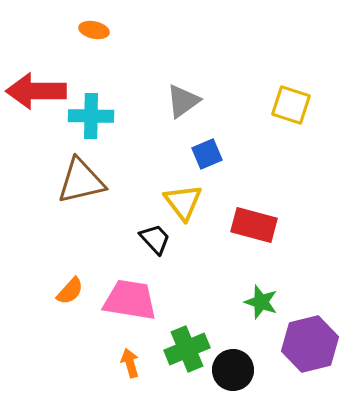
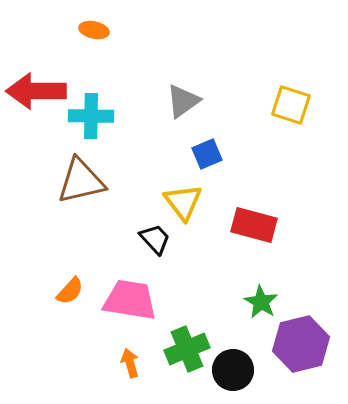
green star: rotated 12 degrees clockwise
purple hexagon: moved 9 px left
